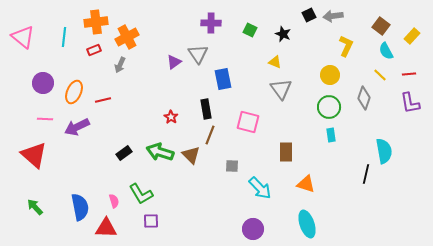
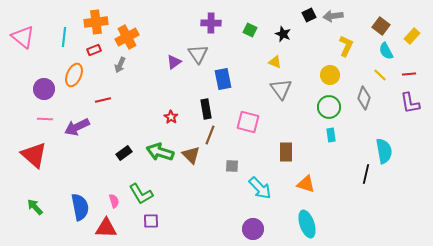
purple circle at (43, 83): moved 1 px right, 6 px down
orange ellipse at (74, 92): moved 17 px up
